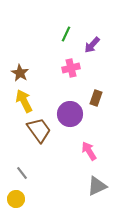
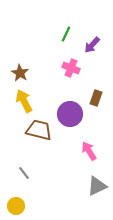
pink cross: rotated 36 degrees clockwise
brown trapezoid: rotated 40 degrees counterclockwise
gray line: moved 2 px right
yellow circle: moved 7 px down
